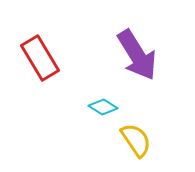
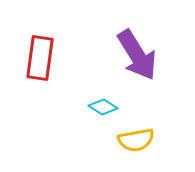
red rectangle: rotated 39 degrees clockwise
yellow semicircle: rotated 114 degrees clockwise
